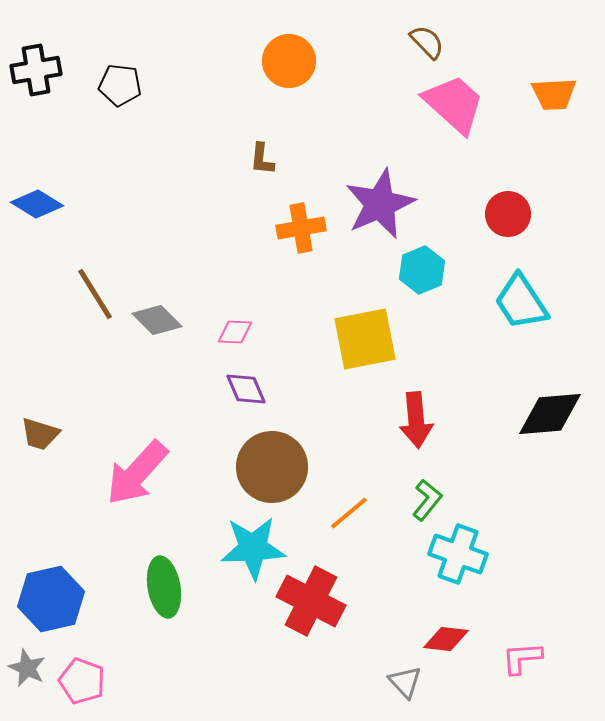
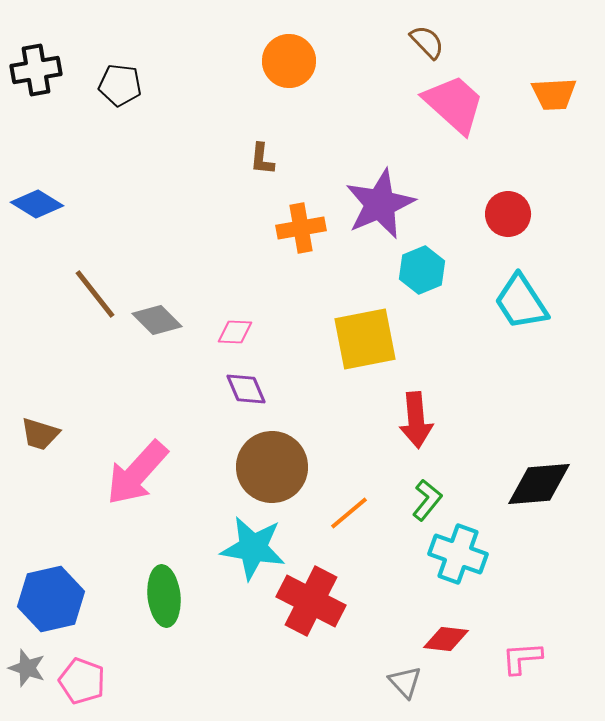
brown line: rotated 6 degrees counterclockwise
black diamond: moved 11 px left, 70 px down
cyan star: rotated 12 degrees clockwise
green ellipse: moved 9 px down; rotated 4 degrees clockwise
gray star: rotated 6 degrees counterclockwise
